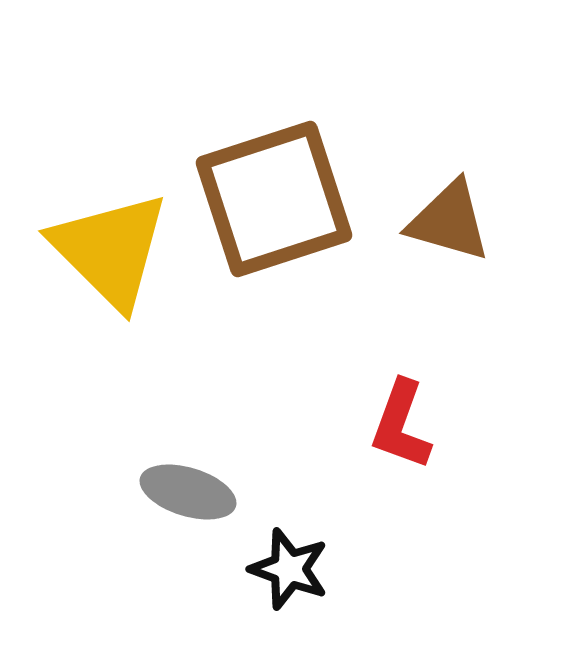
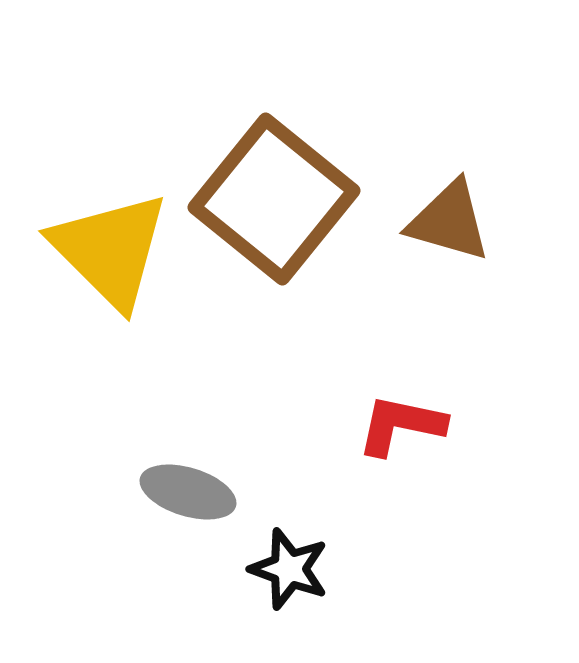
brown square: rotated 33 degrees counterclockwise
red L-shape: rotated 82 degrees clockwise
